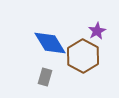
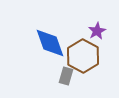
blue diamond: rotated 12 degrees clockwise
gray rectangle: moved 21 px right, 1 px up
